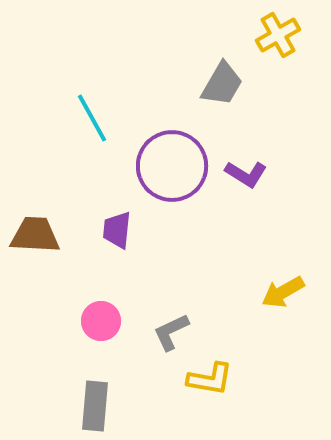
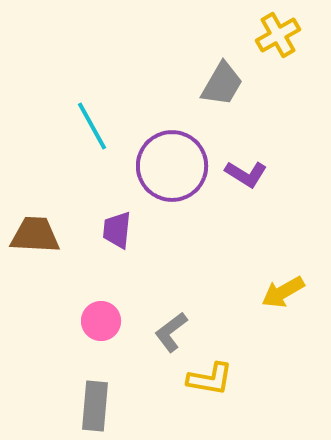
cyan line: moved 8 px down
gray L-shape: rotated 12 degrees counterclockwise
